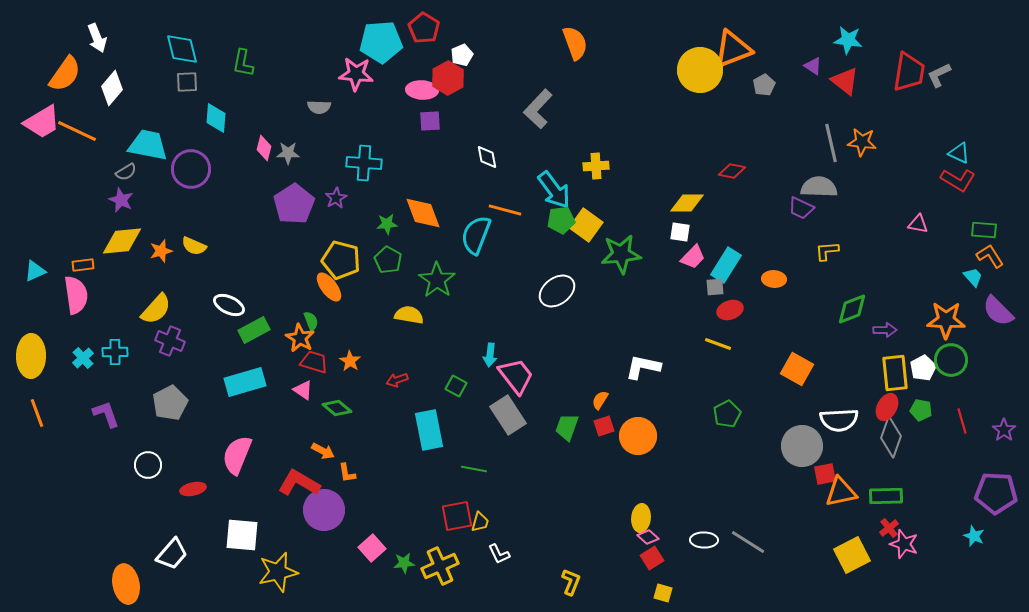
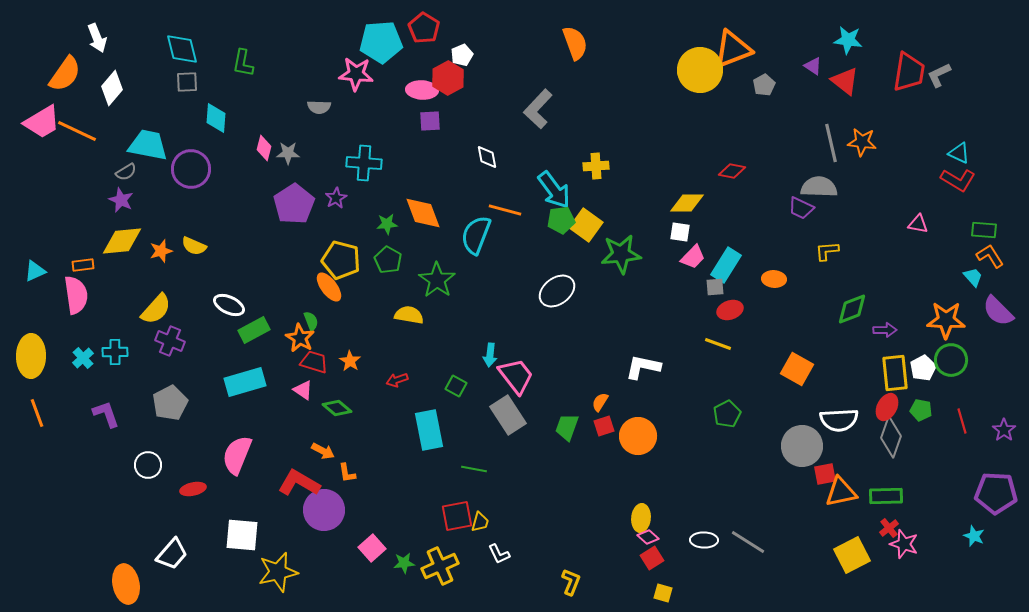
orange semicircle at (600, 400): moved 2 px down
